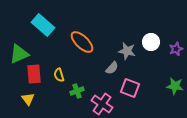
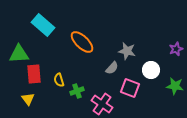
white circle: moved 28 px down
green triangle: rotated 20 degrees clockwise
yellow semicircle: moved 5 px down
